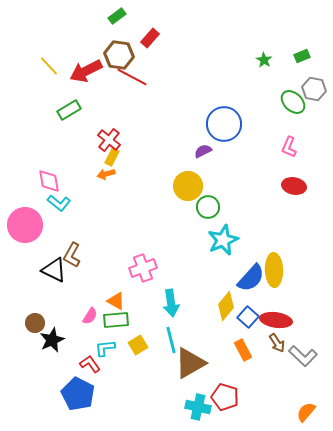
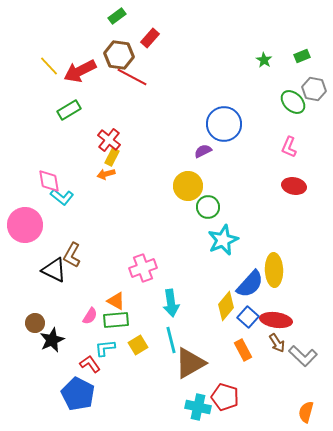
red arrow at (86, 71): moved 6 px left
cyan L-shape at (59, 203): moved 3 px right, 6 px up
blue semicircle at (251, 278): moved 1 px left, 6 px down
orange semicircle at (306, 412): rotated 25 degrees counterclockwise
